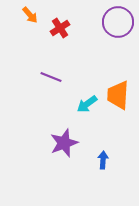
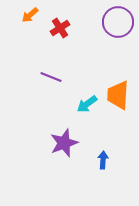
orange arrow: rotated 90 degrees clockwise
